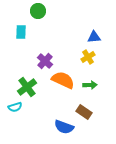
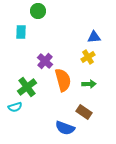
orange semicircle: rotated 50 degrees clockwise
green arrow: moved 1 px left, 1 px up
blue semicircle: moved 1 px right, 1 px down
